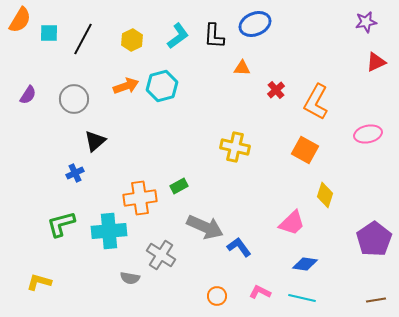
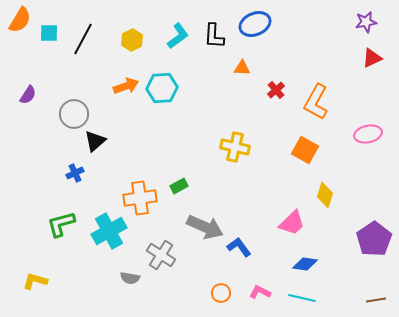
red triangle: moved 4 px left, 4 px up
cyan hexagon: moved 2 px down; rotated 12 degrees clockwise
gray circle: moved 15 px down
cyan cross: rotated 24 degrees counterclockwise
yellow L-shape: moved 4 px left, 1 px up
orange circle: moved 4 px right, 3 px up
